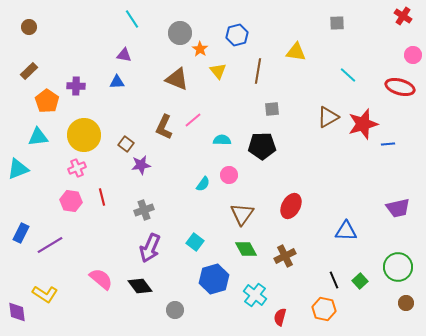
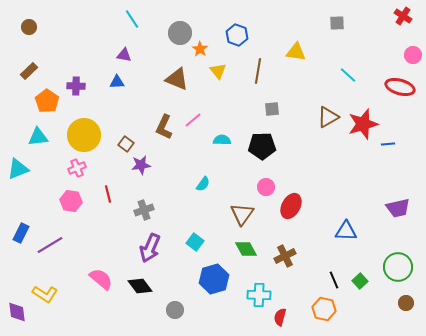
blue hexagon at (237, 35): rotated 25 degrees counterclockwise
pink circle at (229, 175): moved 37 px right, 12 px down
red line at (102, 197): moved 6 px right, 3 px up
cyan cross at (255, 295): moved 4 px right; rotated 35 degrees counterclockwise
